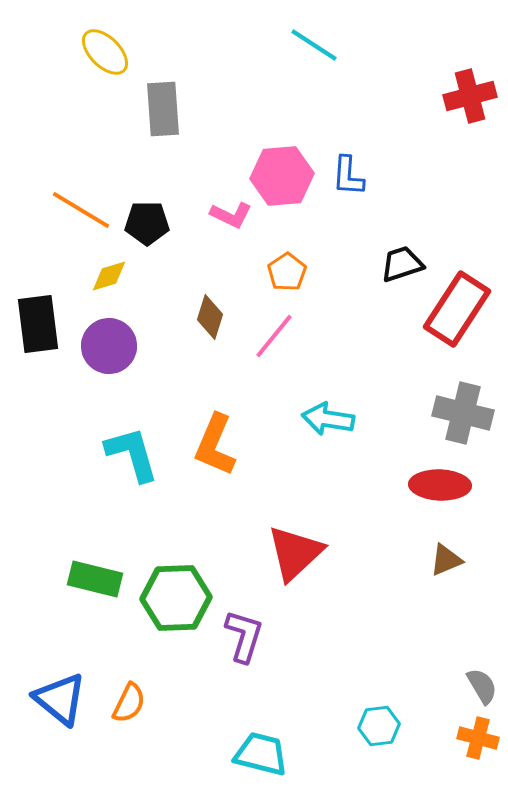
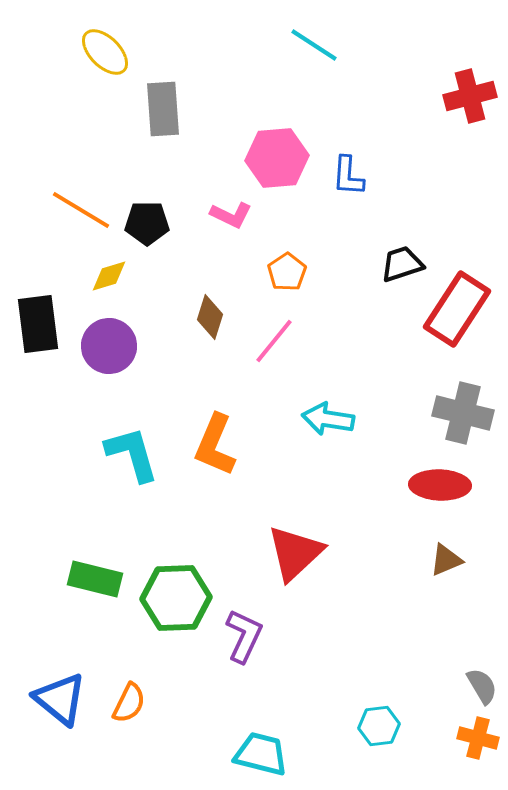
pink hexagon: moved 5 px left, 18 px up
pink line: moved 5 px down
purple L-shape: rotated 8 degrees clockwise
